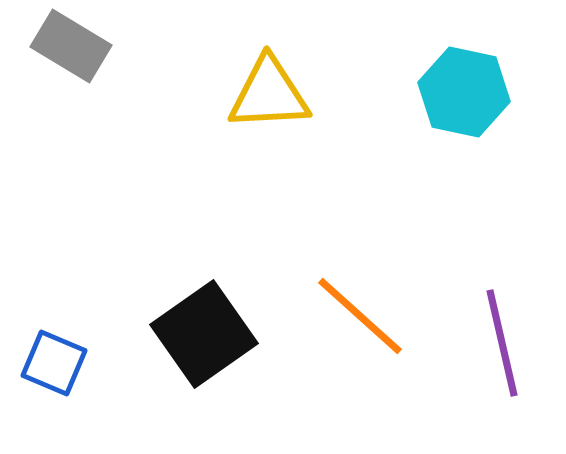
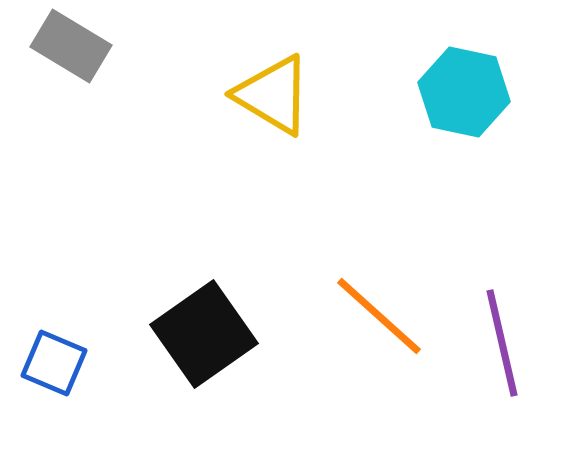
yellow triangle: moved 4 px right, 1 px down; rotated 34 degrees clockwise
orange line: moved 19 px right
